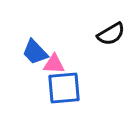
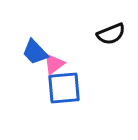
black semicircle: rotated 8 degrees clockwise
pink triangle: rotated 40 degrees counterclockwise
